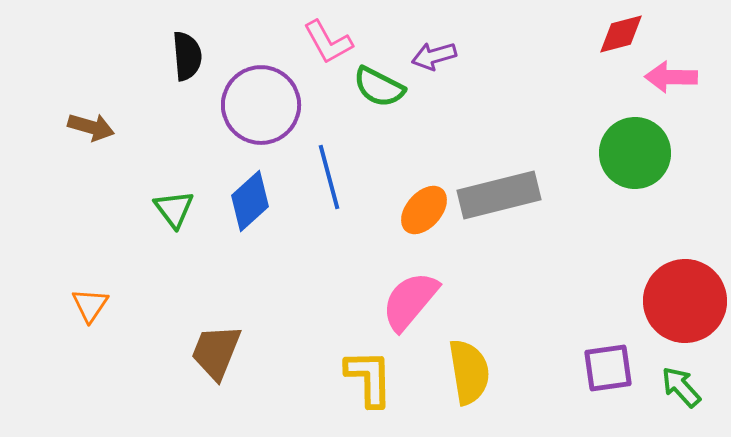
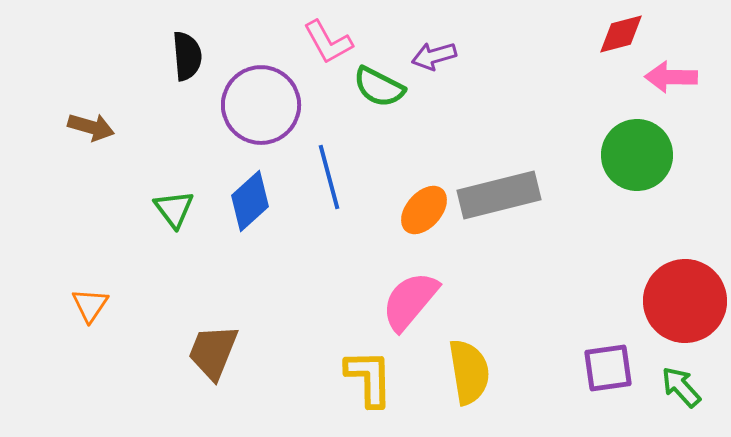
green circle: moved 2 px right, 2 px down
brown trapezoid: moved 3 px left
